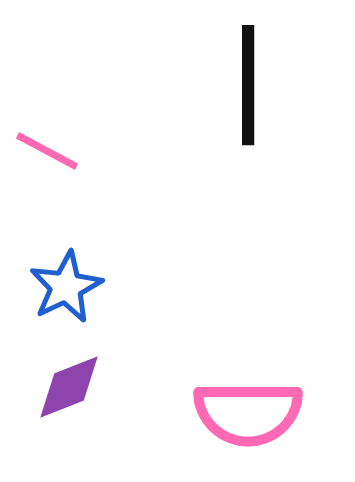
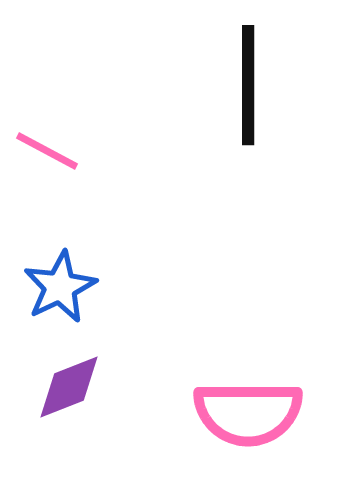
blue star: moved 6 px left
